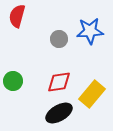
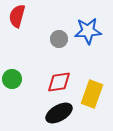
blue star: moved 2 px left
green circle: moved 1 px left, 2 px up
yellow rectangle: rotated 20 degrees counterclockwise
